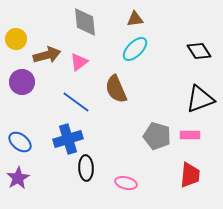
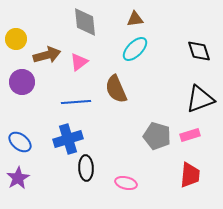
black diamond: rotated 15 degrees clockwise
blue line: rotated 40 degrees counterclockwise
pink rectangle: rotated 18 degrees counterclockwise
